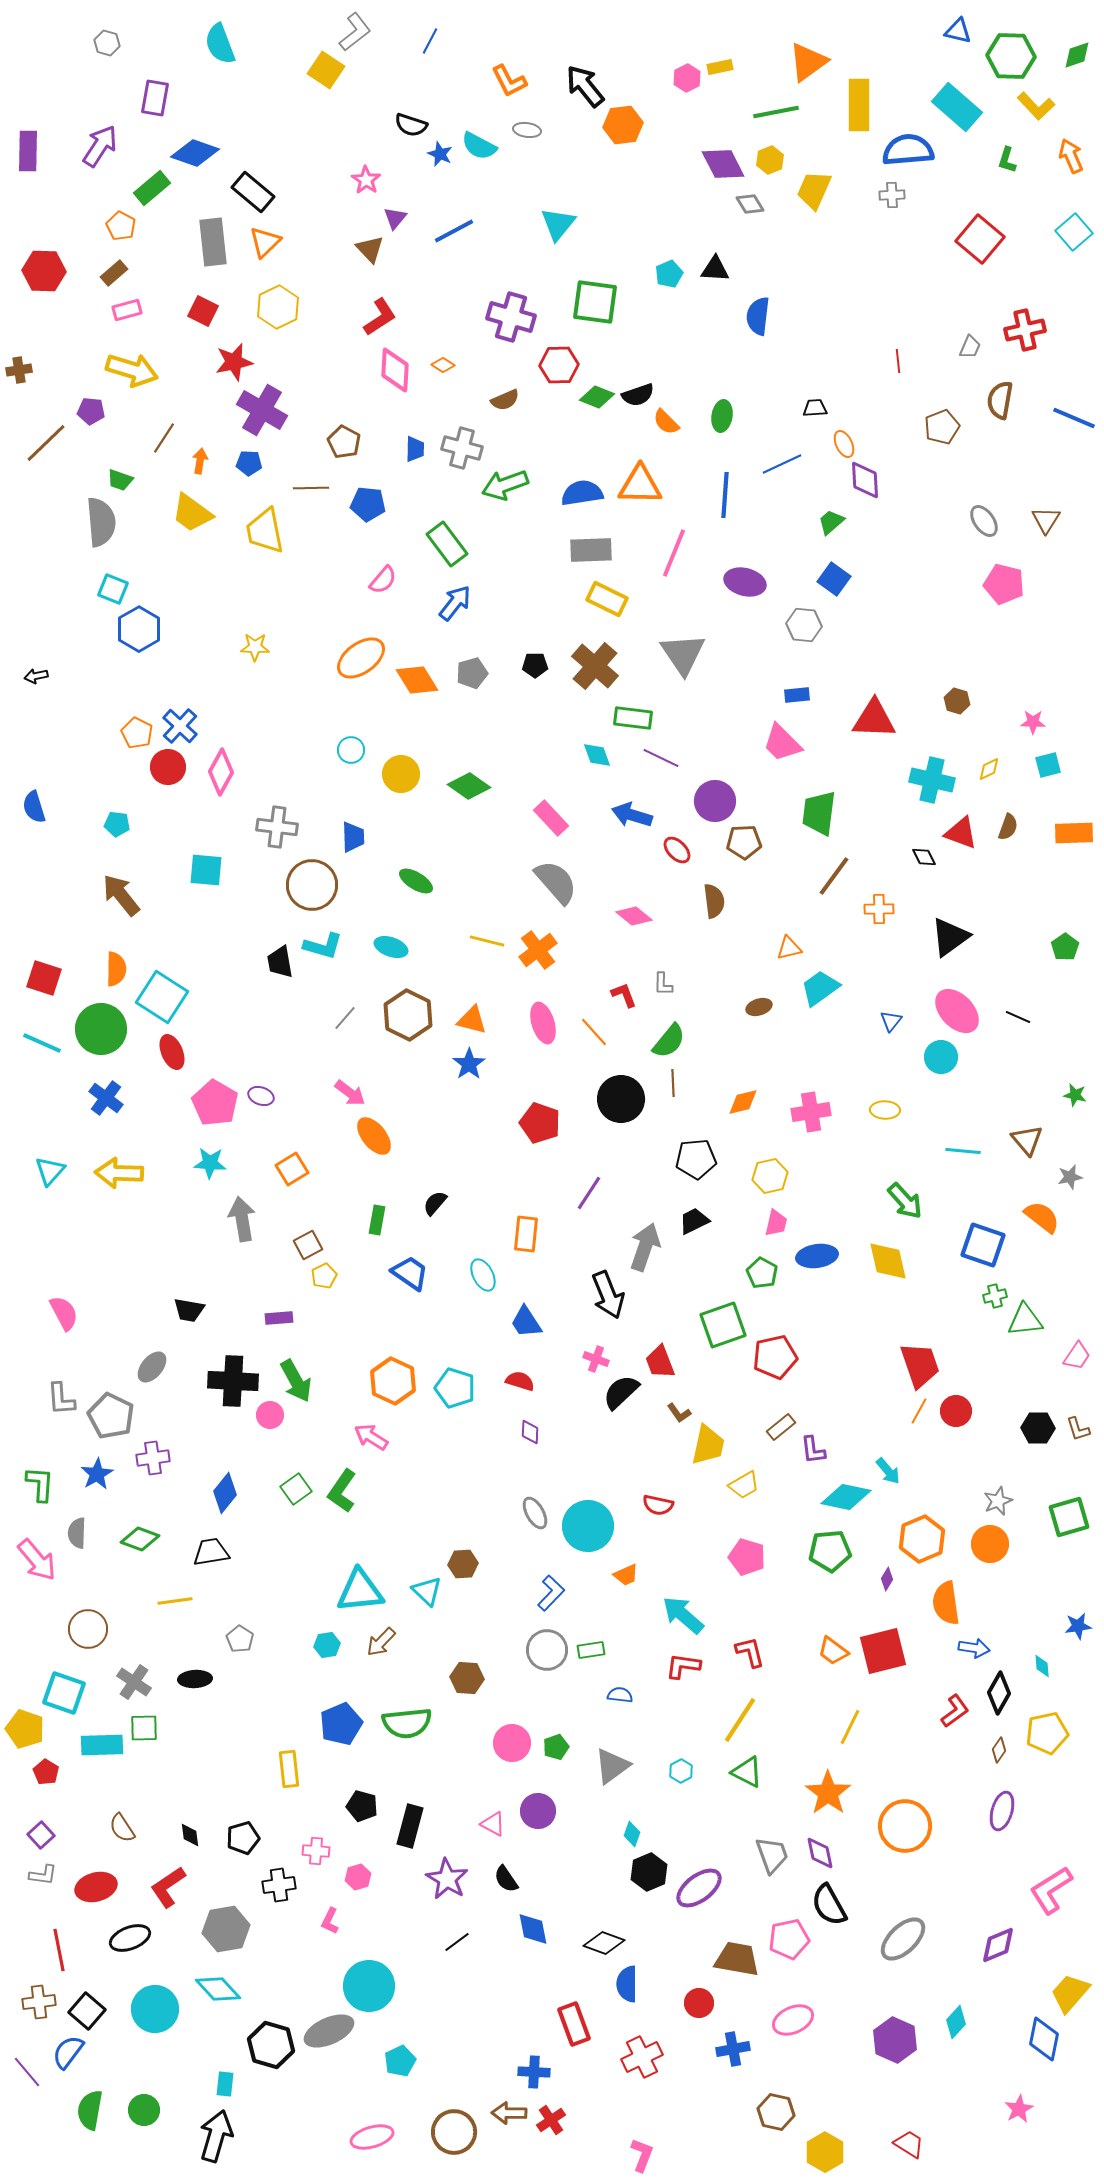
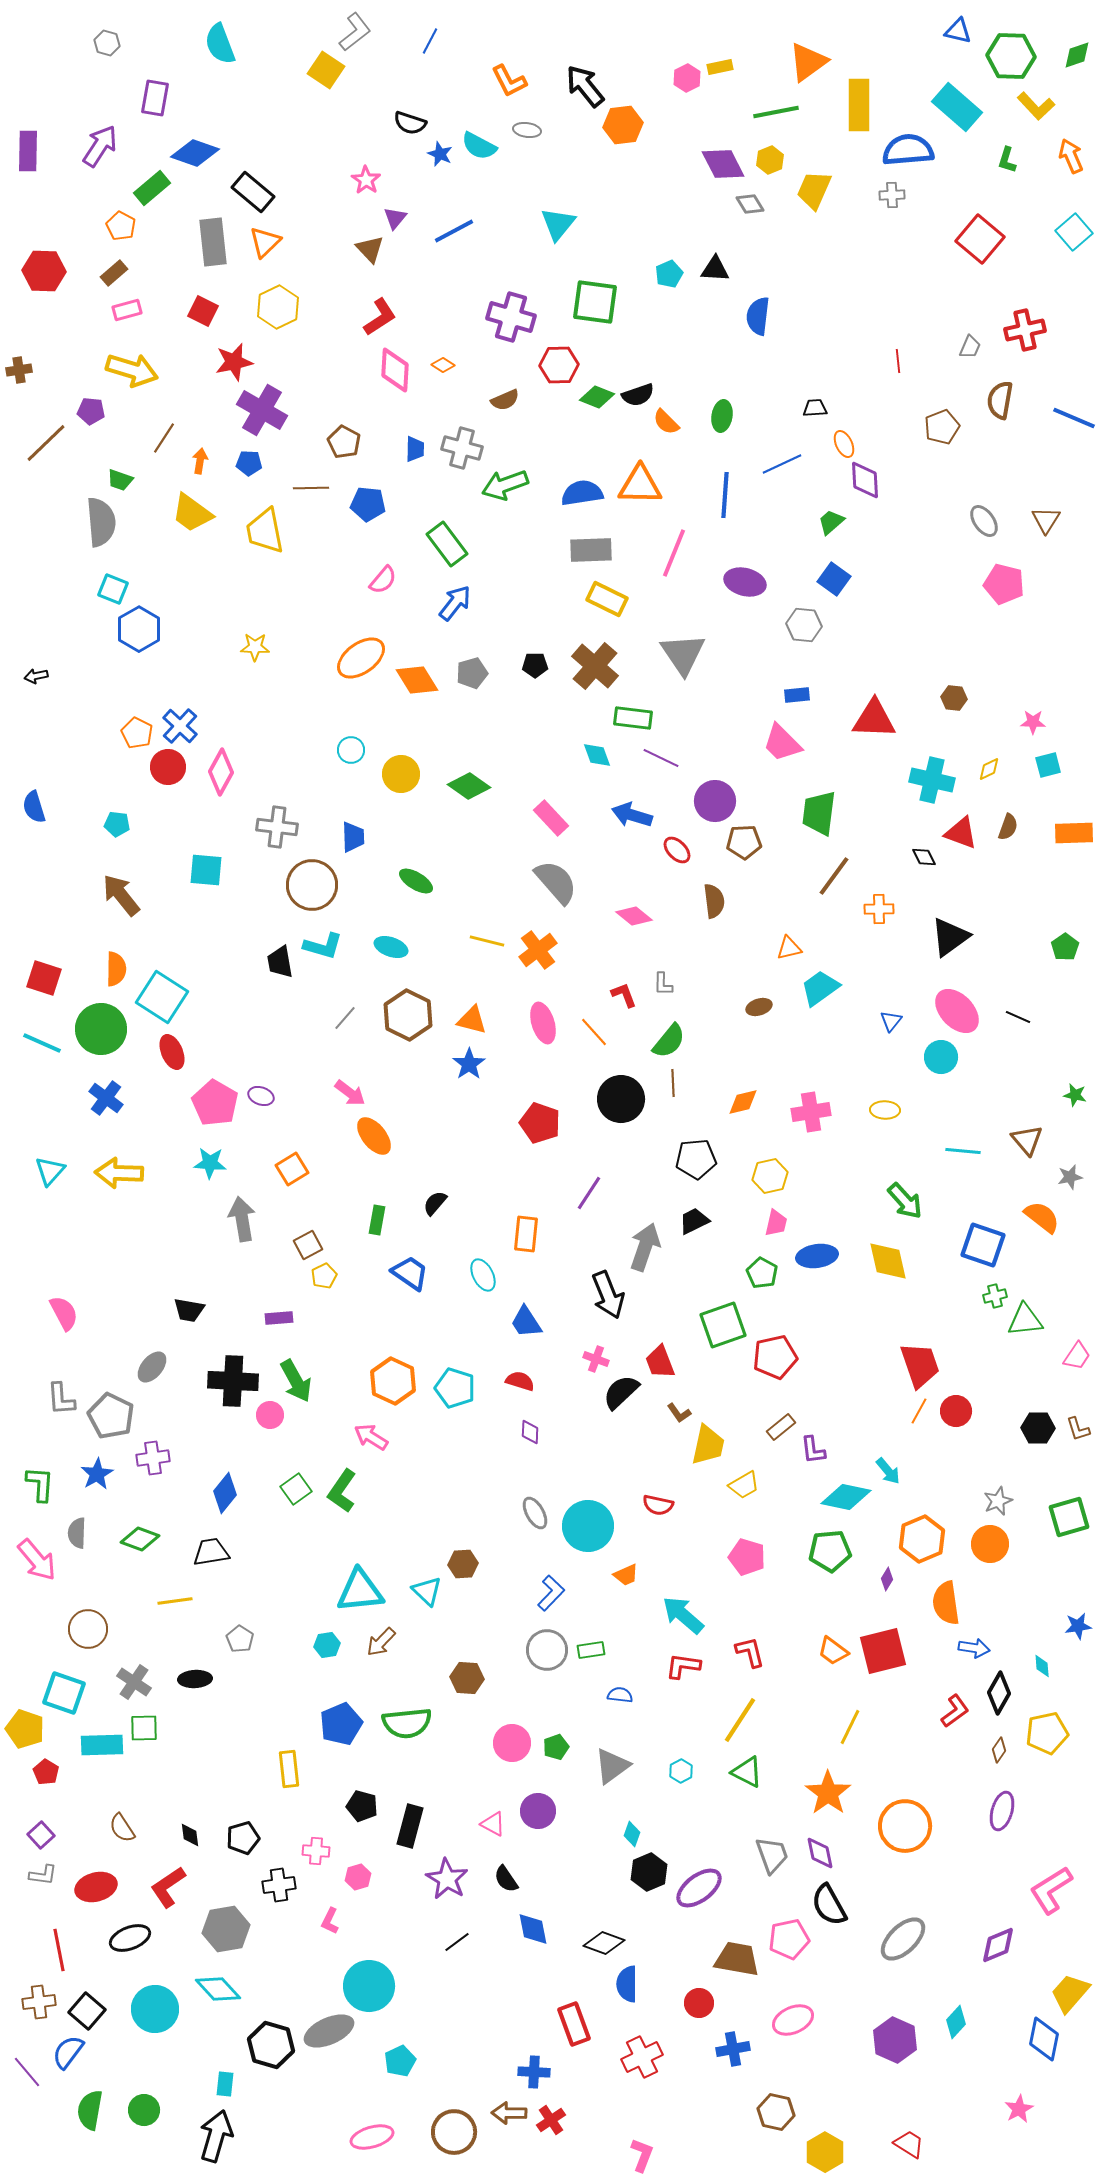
black semicircle at (411, 125): moved 1 px left, 2 px up
brown hexagon at (957, 701): moved 3 px left, 3 px up; rotated 10 degrees counterclockwise
